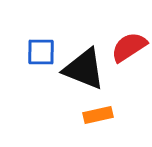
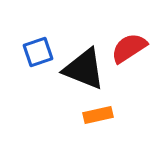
red semicircle: moved 1 px down
blue square: moved 3 px left; rotated 20 degrees counterclockwise
